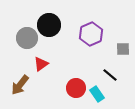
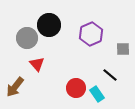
red triangle: moved 4 px left; rotated 35 degrees counterclockwise
brown arrow: moved 5 px left, 2 px down
